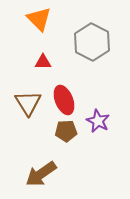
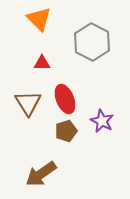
red triangle: moved 1 px left, 1 px down
red ellipse: moved 1 px right, 1 px up
purple star: moved 4 px right
brown pentagon: rotated 15 degrees counterclockwise
